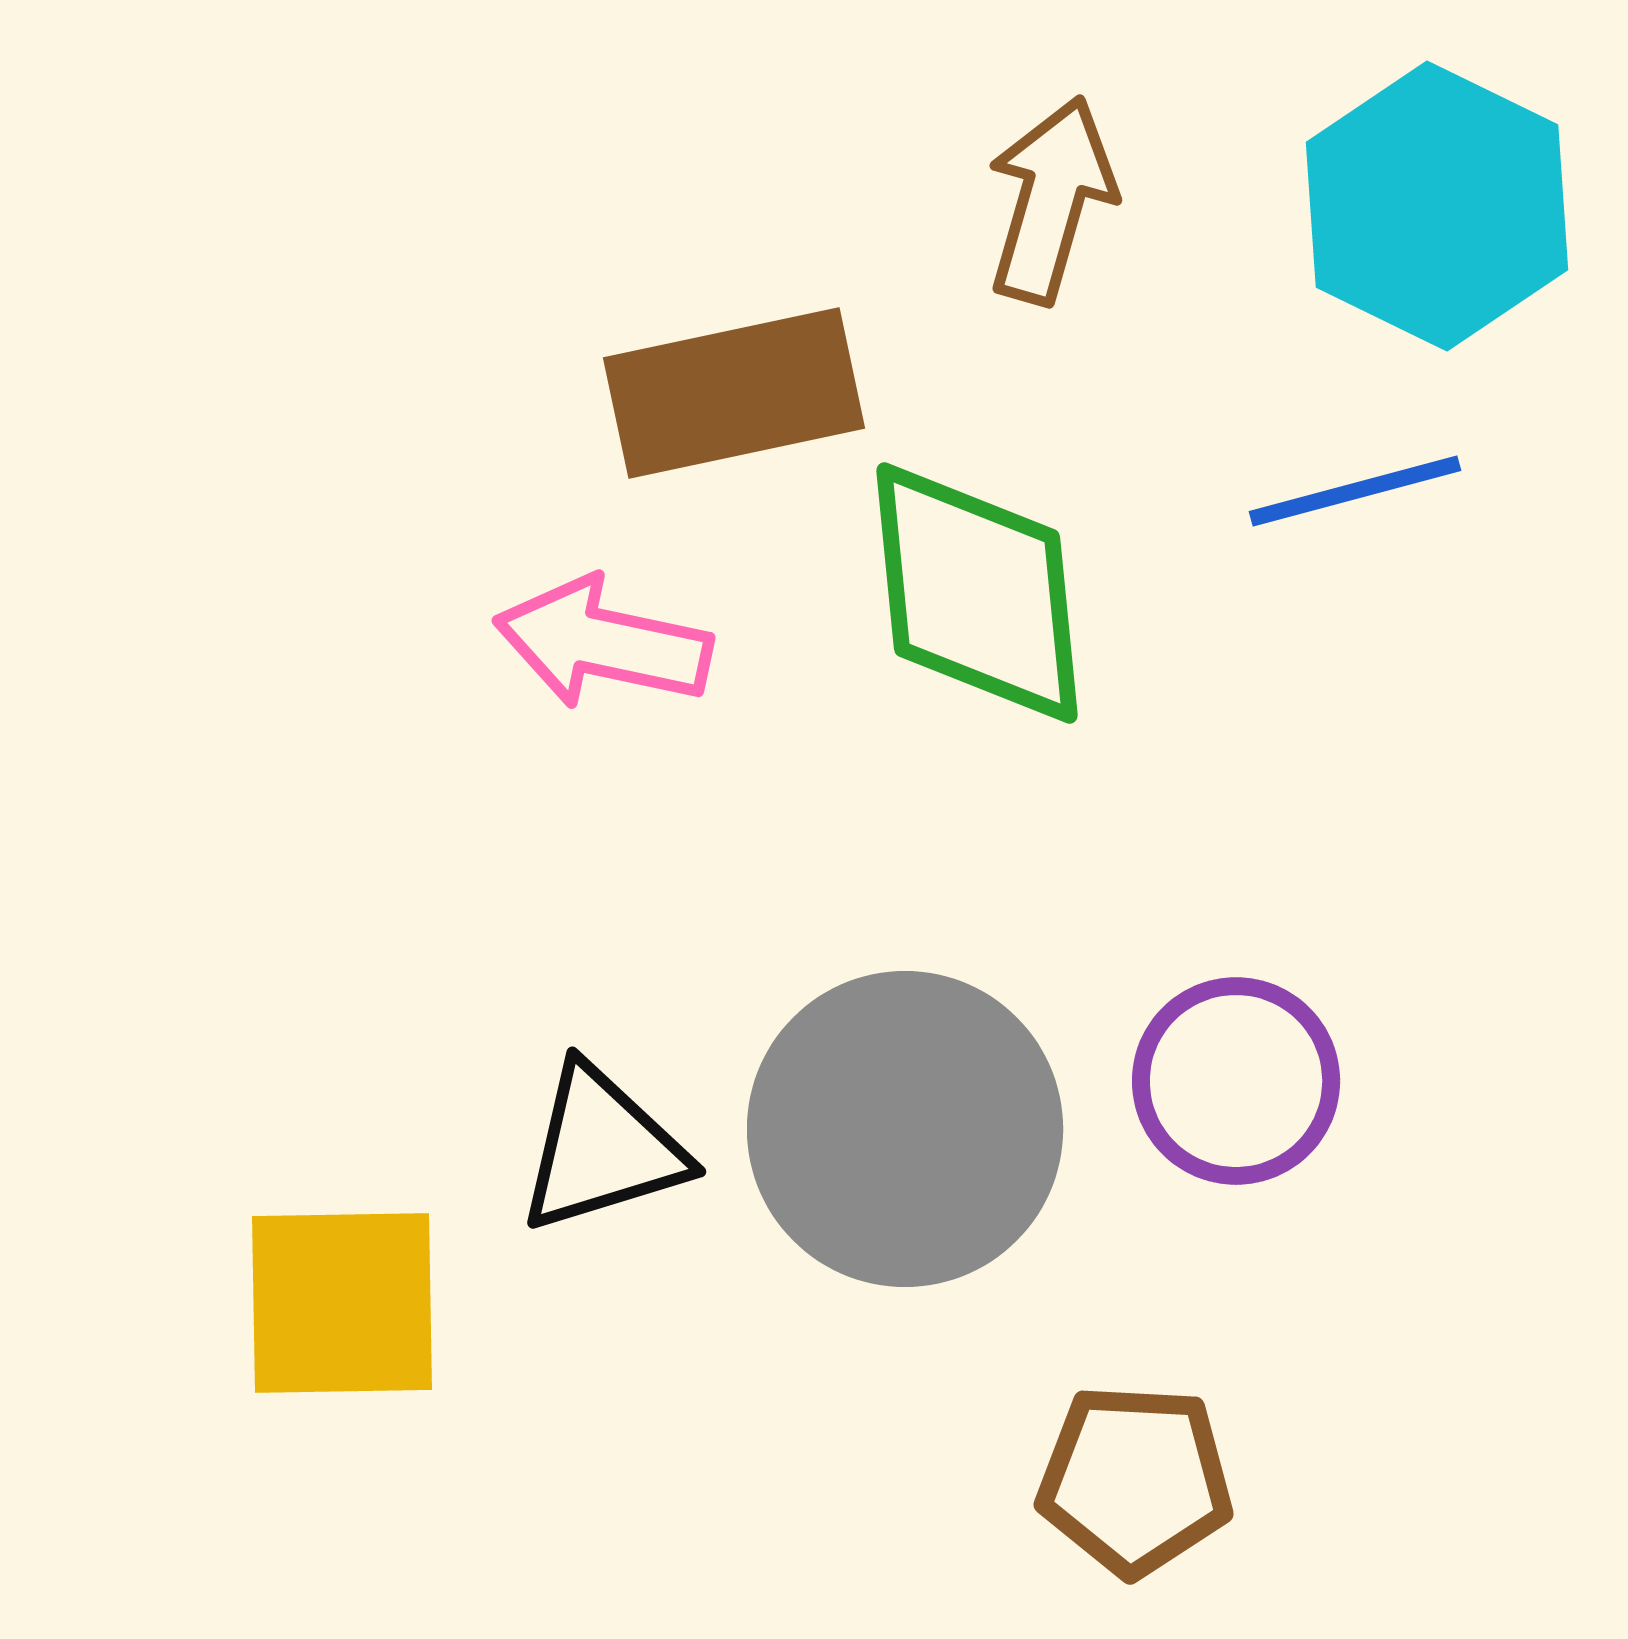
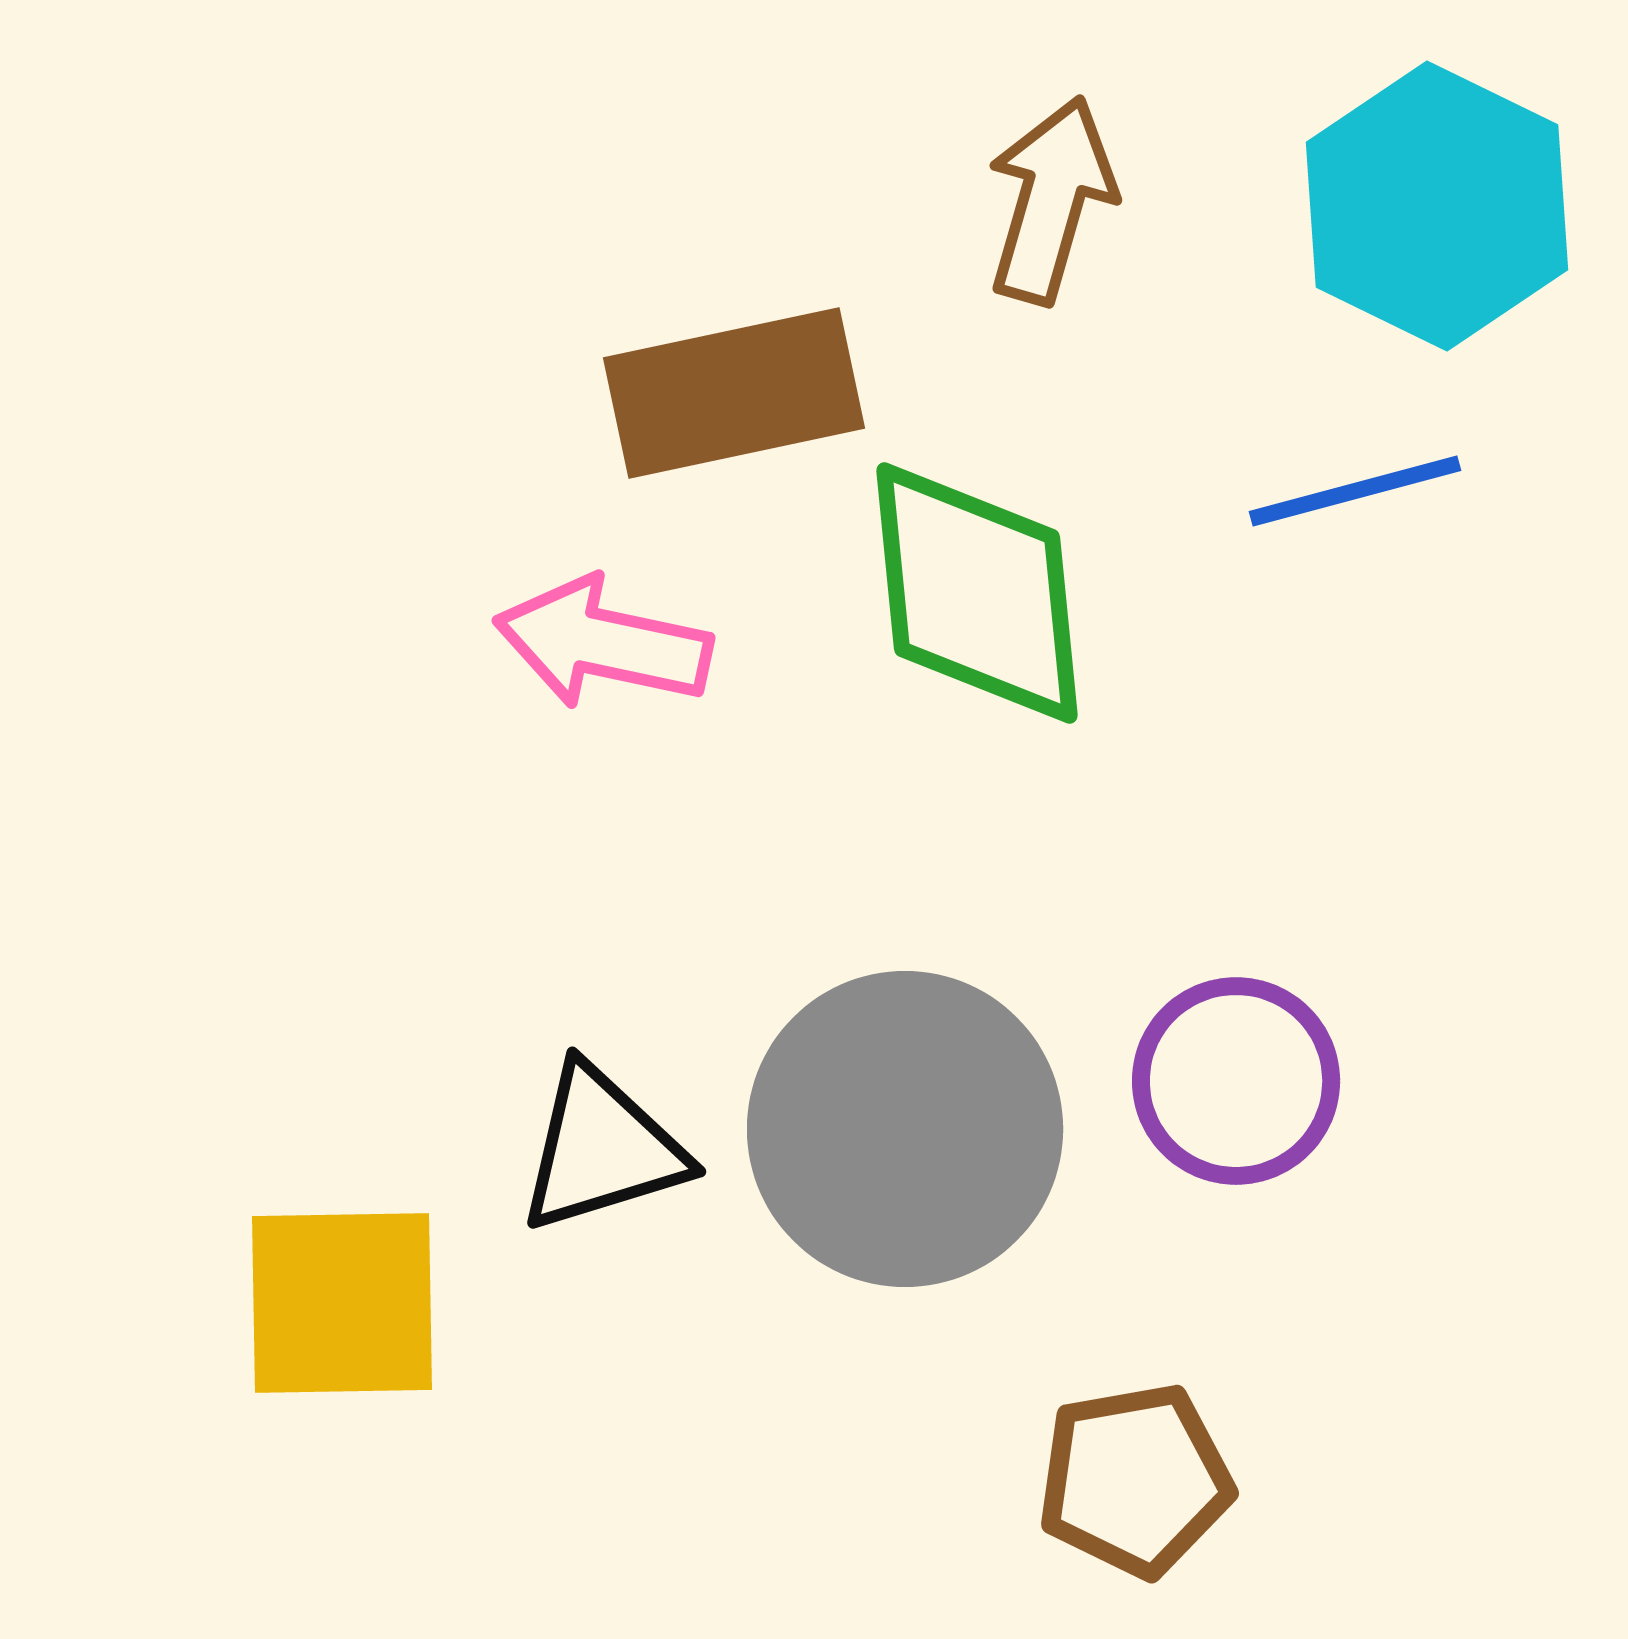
brown pentagon: rotated 13 degrees counterclockwise
